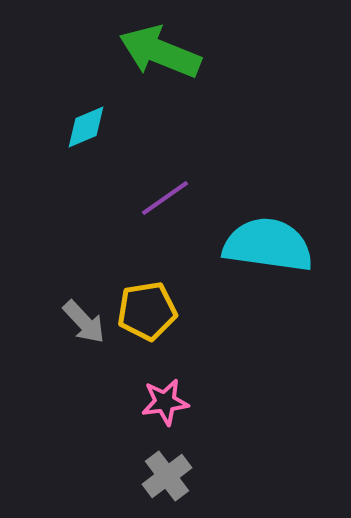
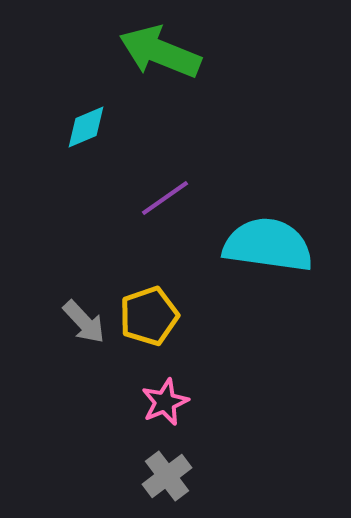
yellow pentagon: moved 2 px right, 5 px down; rotated 10 degrees counterclockwise
pink star: rotated 15 degrees counterclockwise
